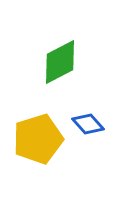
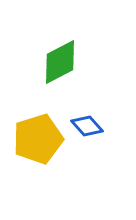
blue diamond: moved 1 px left, 2 px down
